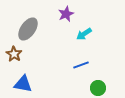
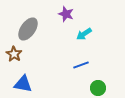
purple star: rotated 28 degrees counterclockwise
